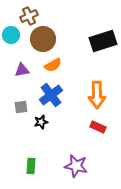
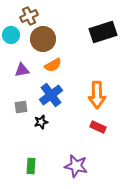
black rectangle: moved 9 px up
